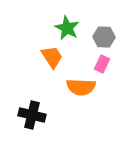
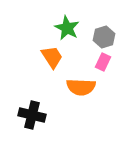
gray hexagon: rotated 20 degrees counterclockwise
pink rectangle: moved 1 px right, 2 px up
